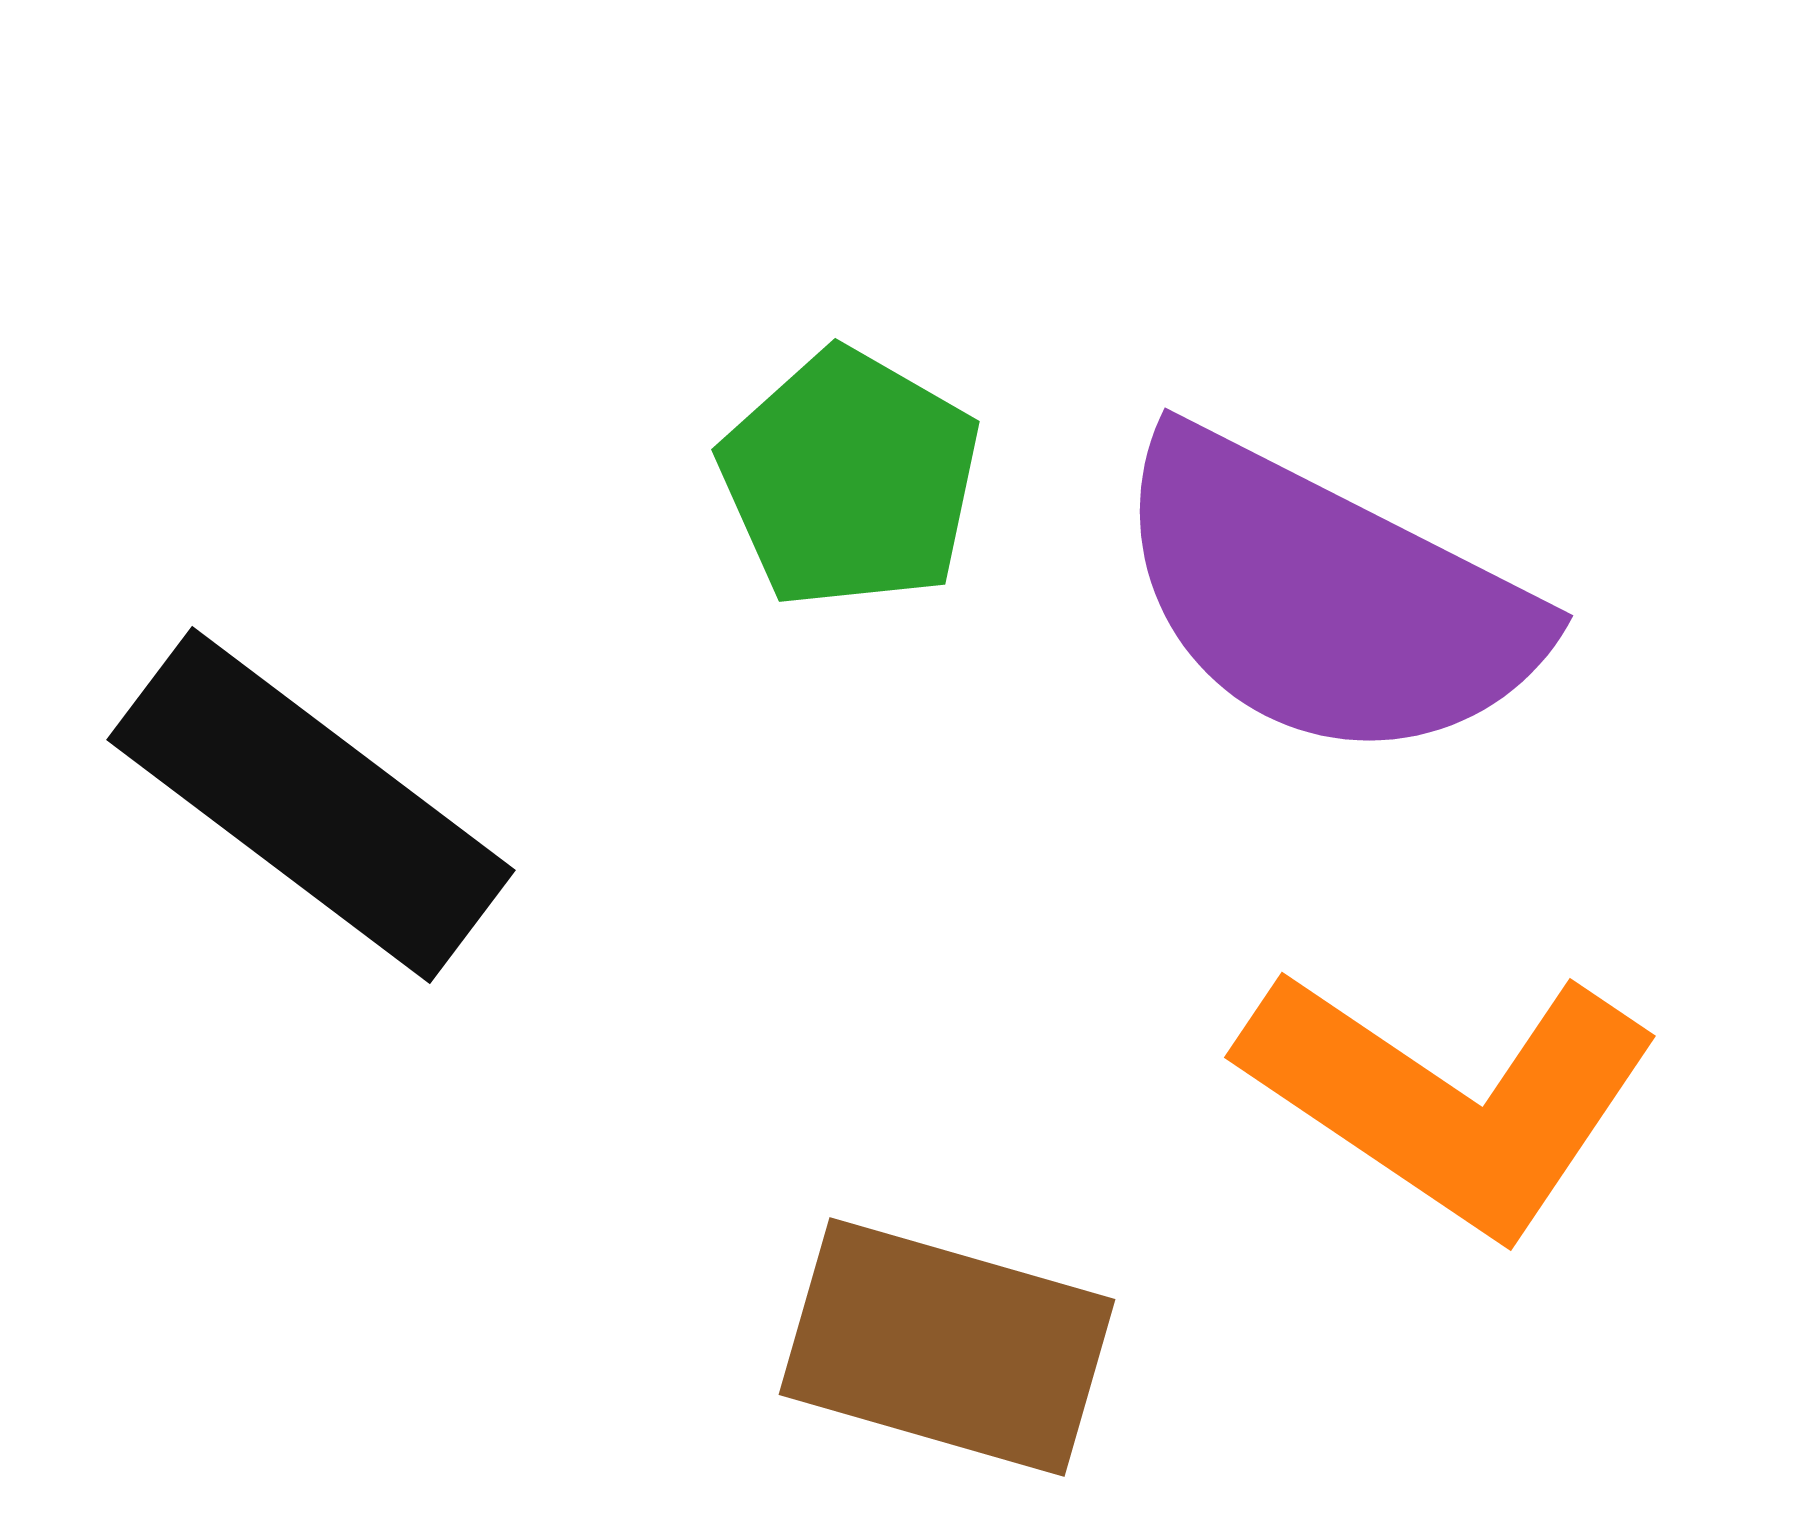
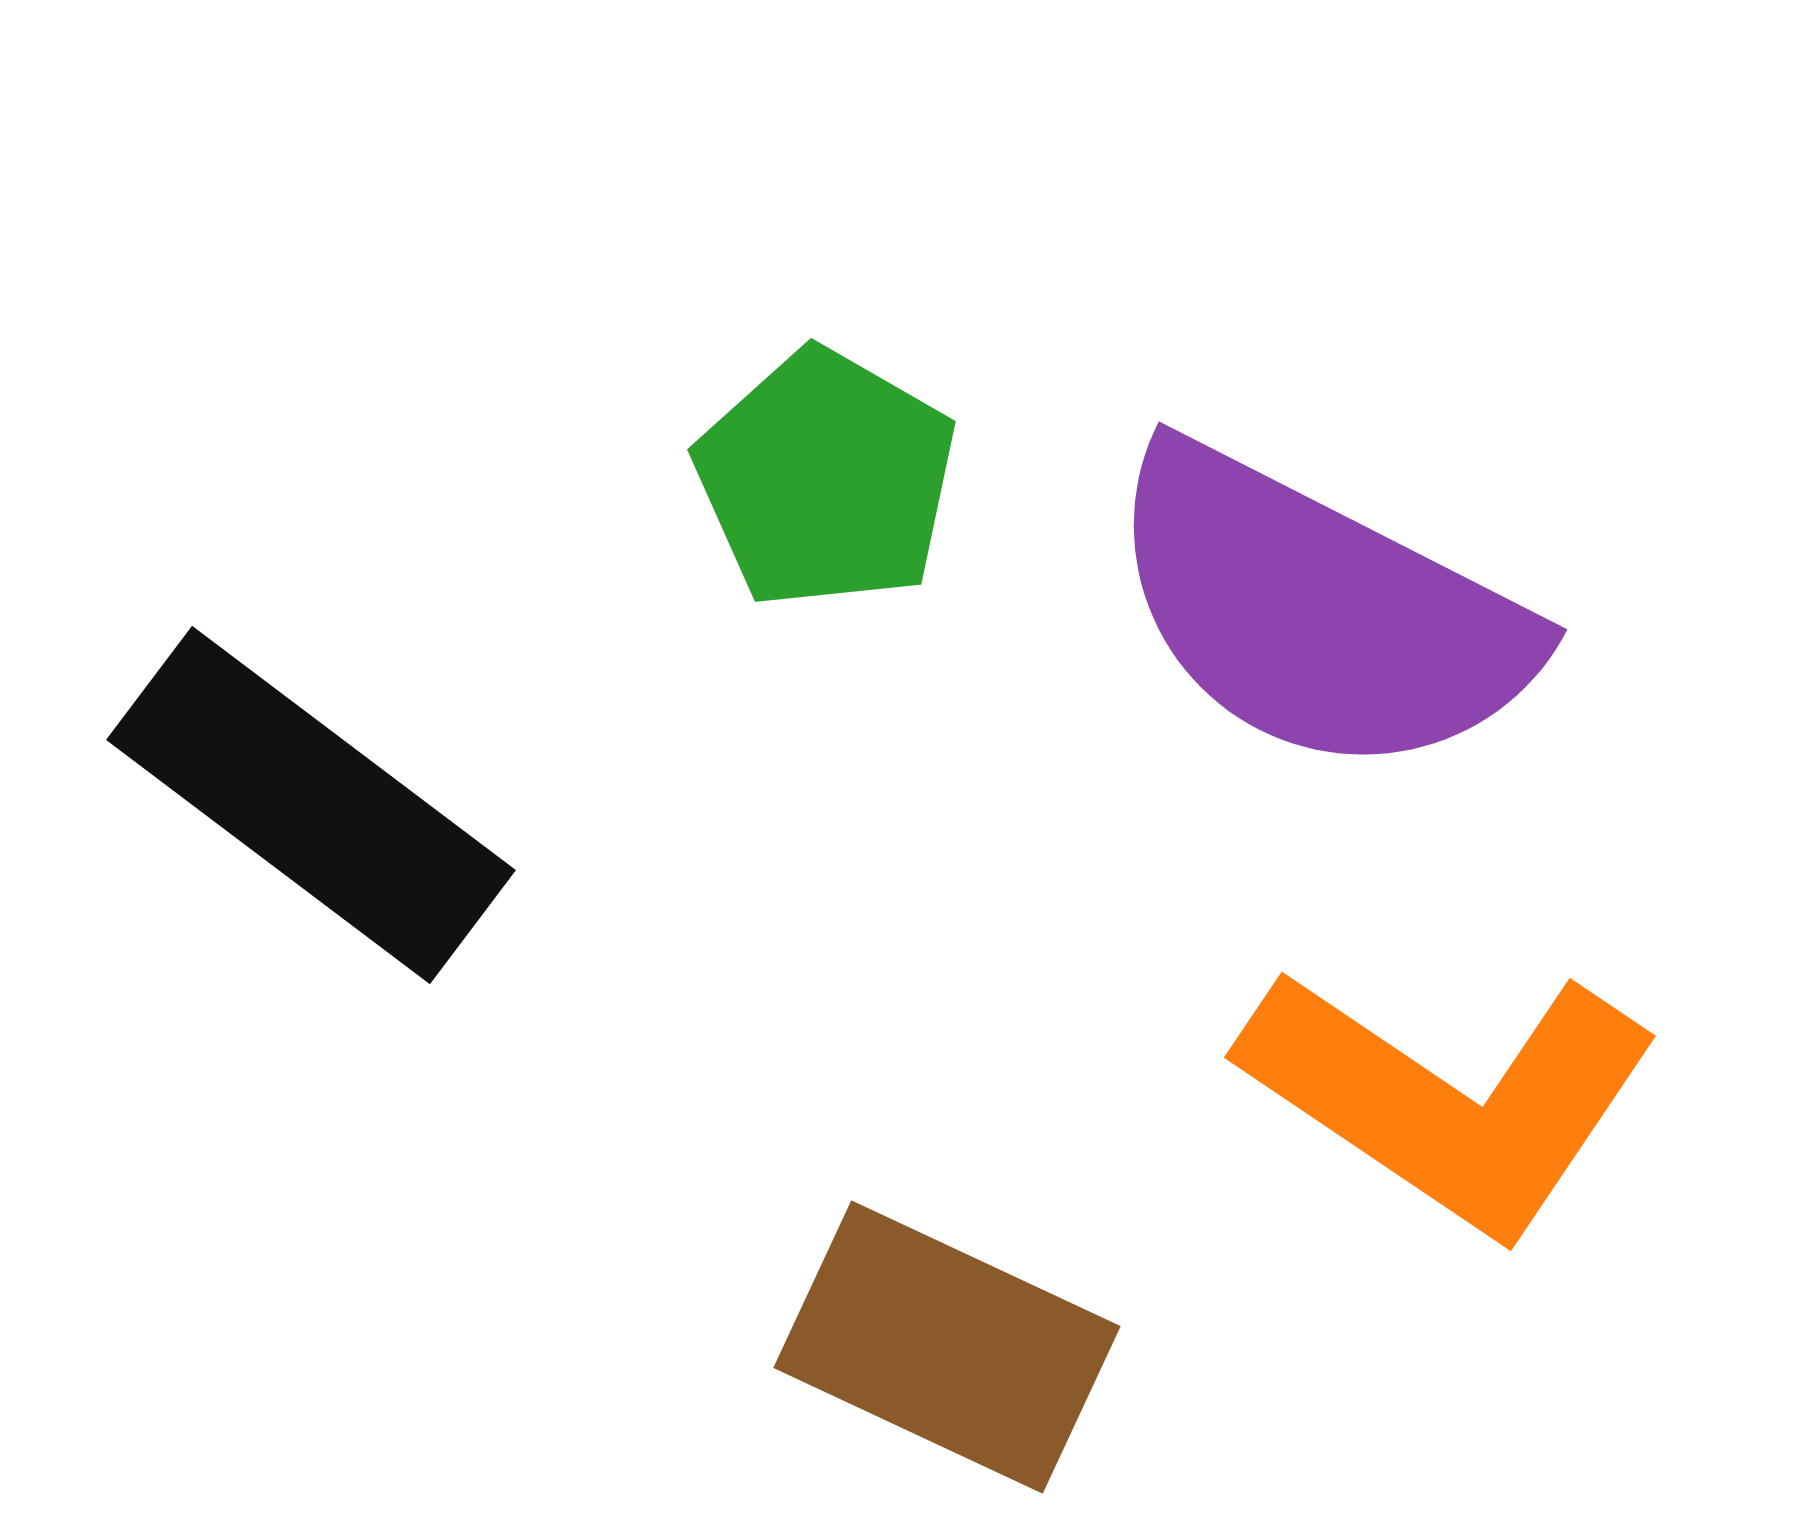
green pentagon: moved 24 px left
purple semicircle: moved 6 px left, 14 px down
brown rectangle: rotated 9 degrees clockwise
